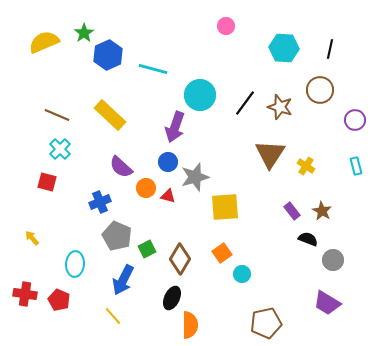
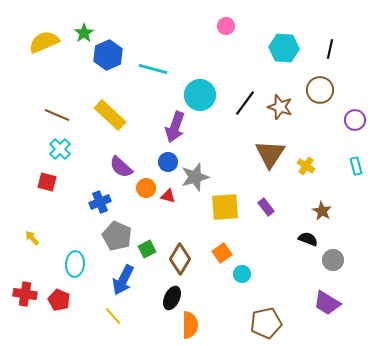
purple rectangle at (292, 211): moved 26 px left, 4 px up
